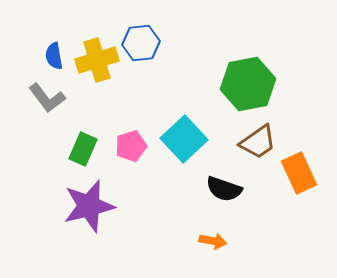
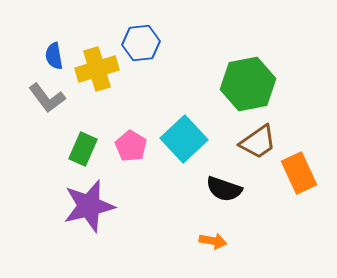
yellow cross: moved 9 px down
pink pentagon: rotated 24 degrees counterclockwise
